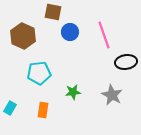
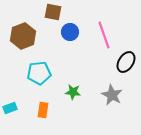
brown hexagon: rotated 15 degrees clockwise
black ellipse: rotated 50 degrees counterclockwise
green star: rotated 14 degrees clockwise
cyan rectangle: rotated 40 degrees clockwise
